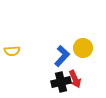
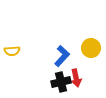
yellow circle: moved 8 px right
red arrow: moved 1 px right, 1 px up; rotated 12 degrees clockwise
